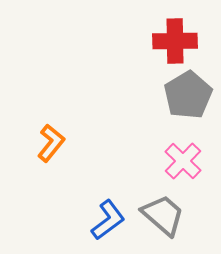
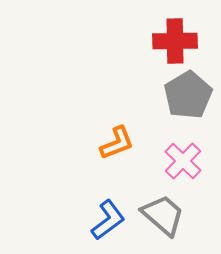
orange L-shape: moved 66 px right; rotated 30 degrees clockwise
